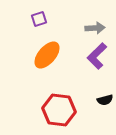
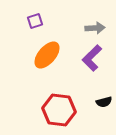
purple square: moved 4 px left, 2 px down
purple L-shape: moved 5 px left, 2 px down
black semicircle: moved 1 px left, 2 px down
